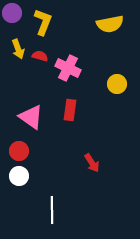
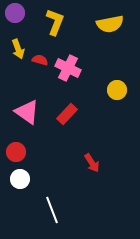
purple circle: moved 3 px right
yellow L-shape: moved 12 px right
red semicircle: moved 4 px down
yellow circle: moved 6 px down
red rectangle: moved 3 px left, 4 px down; rotated 35 degrees clockwise
pink triangle: moved 4 px left, 5 px up
red circle: moved 3 px left, 1 px down
white circle: moved 1 px right, 3 px down
white line: rotated 20 degrees counterclockwise
